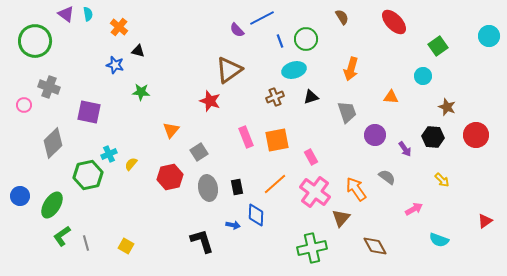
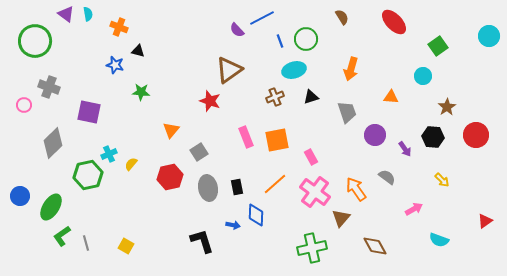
orange cross at (119, 27): rotated 18 degrees counterclockwise
brown star at (447, 107): rotated 18 degrees clockwise
green ellipse at (52, 205): moved 1 px left, 2 px down
